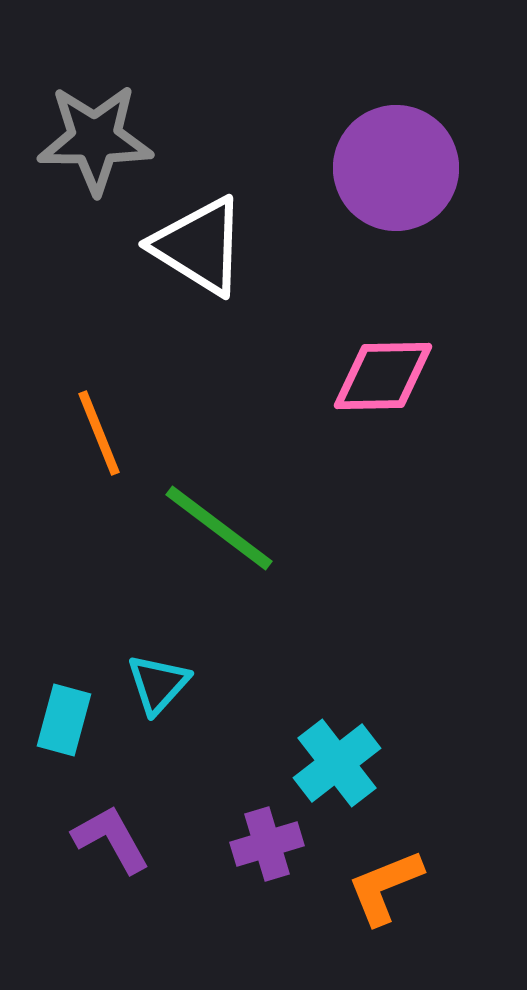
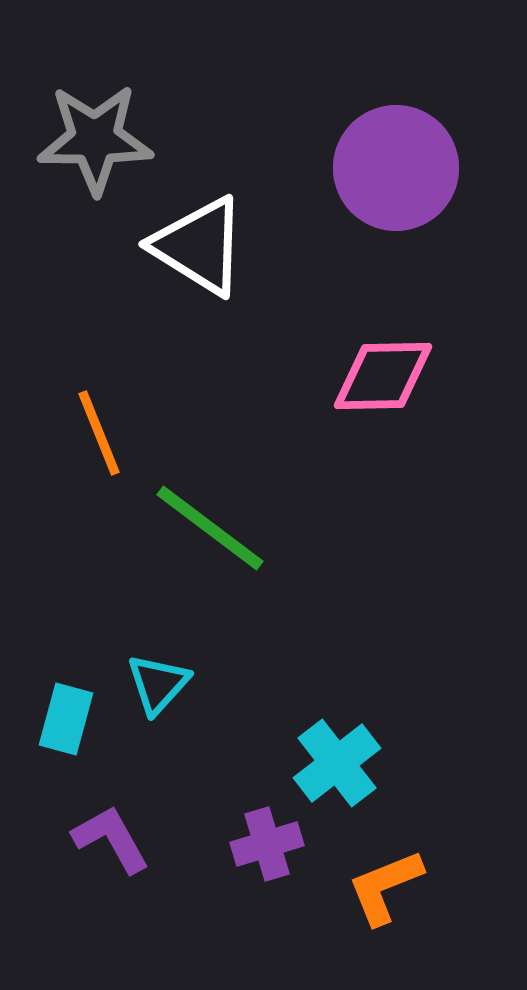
green line: moved 9 px left
cyan rectangle: moved 2 px right, 1 px up
